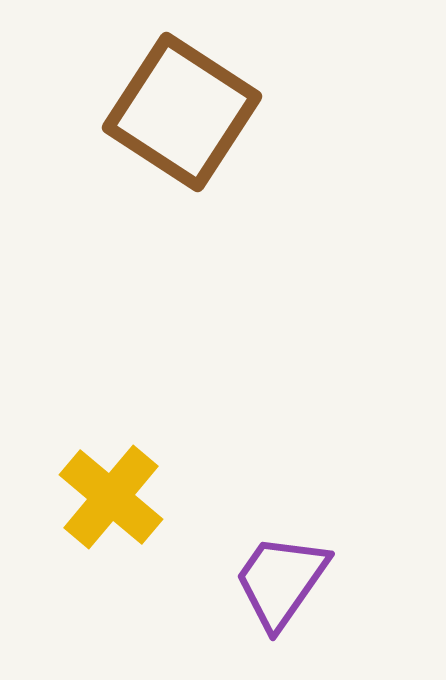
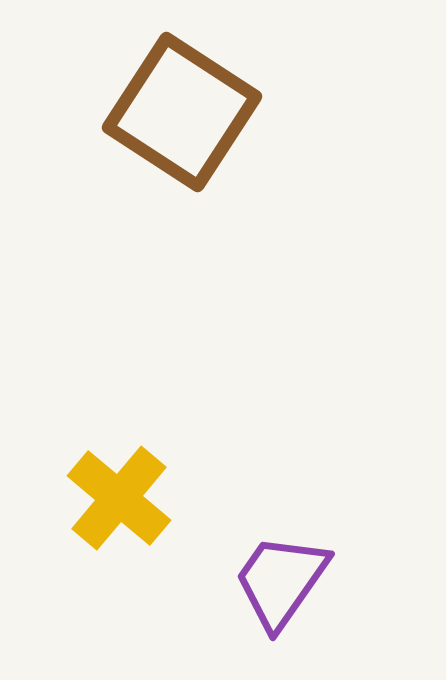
yellow cross: moved 8 px right, 1 px down
